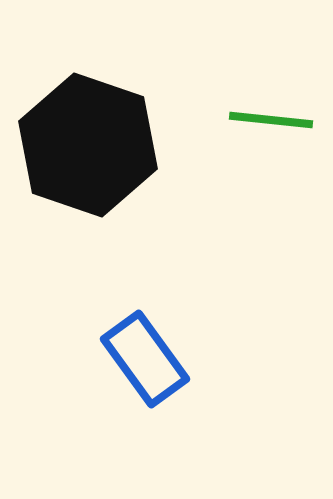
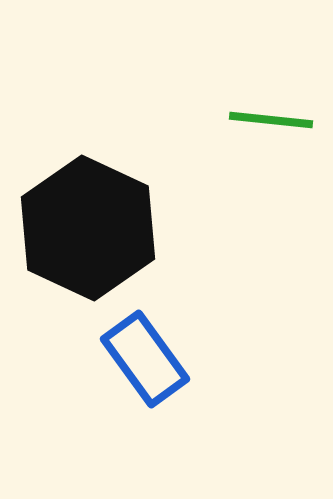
black hexagon: moved 83 px down; rotated 6 degrees clockwise
